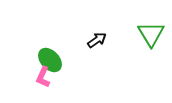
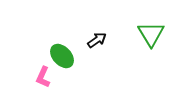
green ellipse: moved 12 px right, 4 px up
